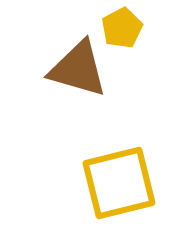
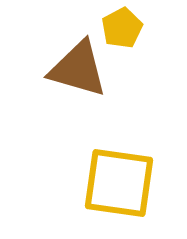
yellow square: rotated 22 degrees clockwise
